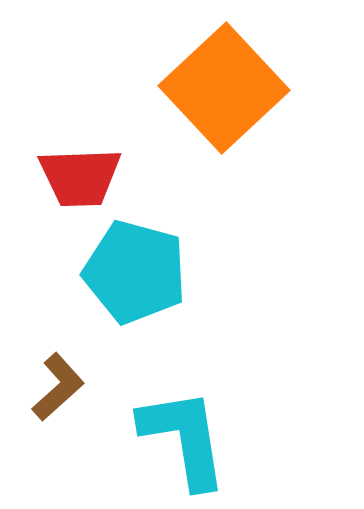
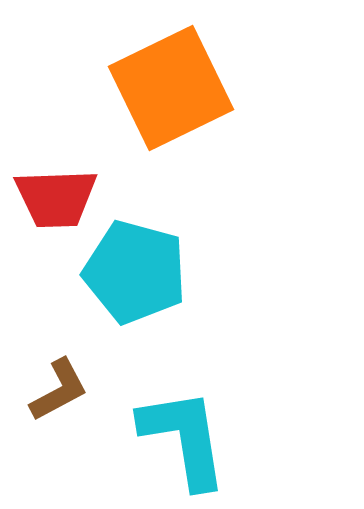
orange square: moved 53 px left; rotated 17 degrees clockwise
red trapezoid: moved 24 px left, 21 px down
brown L-shape: moved 1 px right, 3 px down; rotated 14 degrees clockwise
